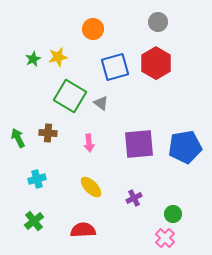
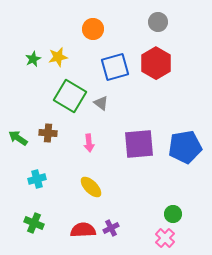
green arrow: rotated 30 degrees counterclockwise
purple cross: moved 23 px left, 30 px down
green cross: moved 2 px down; rotated 30 degrees counterclockwise
